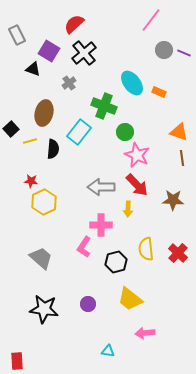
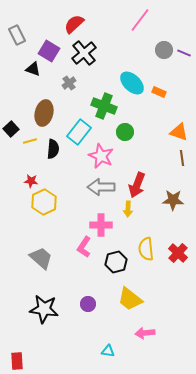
pink line: moved 11 px left
cyan ellipse: rotated 10 degrees counterclockwise
pink star: moved 36 px left, 1 px down
red arrow: rotated 65 degrees clockwise
